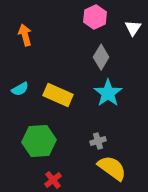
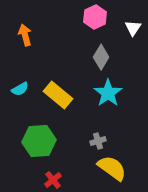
yellow rectangle: rotated 16 degrees clockwise
